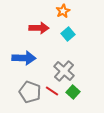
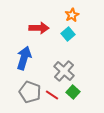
orange star: moved 9 px right, 4 px down
blue arrow: rotated 75 degrees counterclockwise
red line: moved 4 px down
